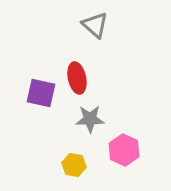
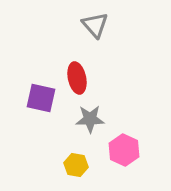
gray triangle: rotated 8 degrees clockwise
purple square: moved 5 px down
yellow hexagon: moved 2 px right
